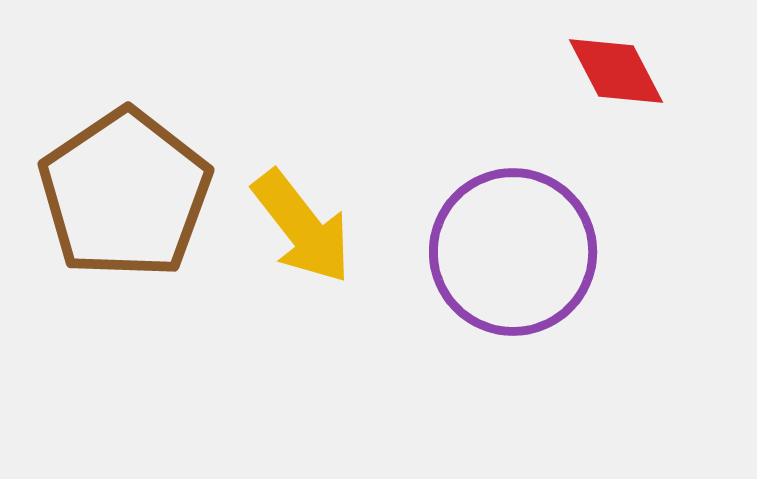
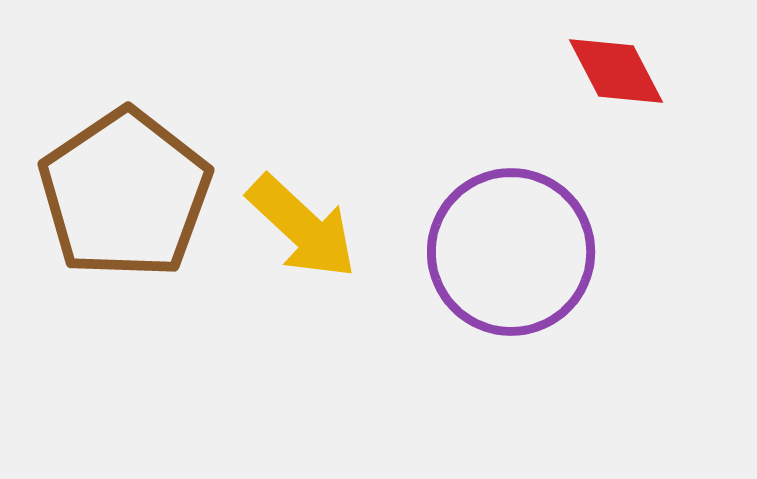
yellow arrow: rotated 9 degrees counterclockwise
purple circle: moved 2 px left
